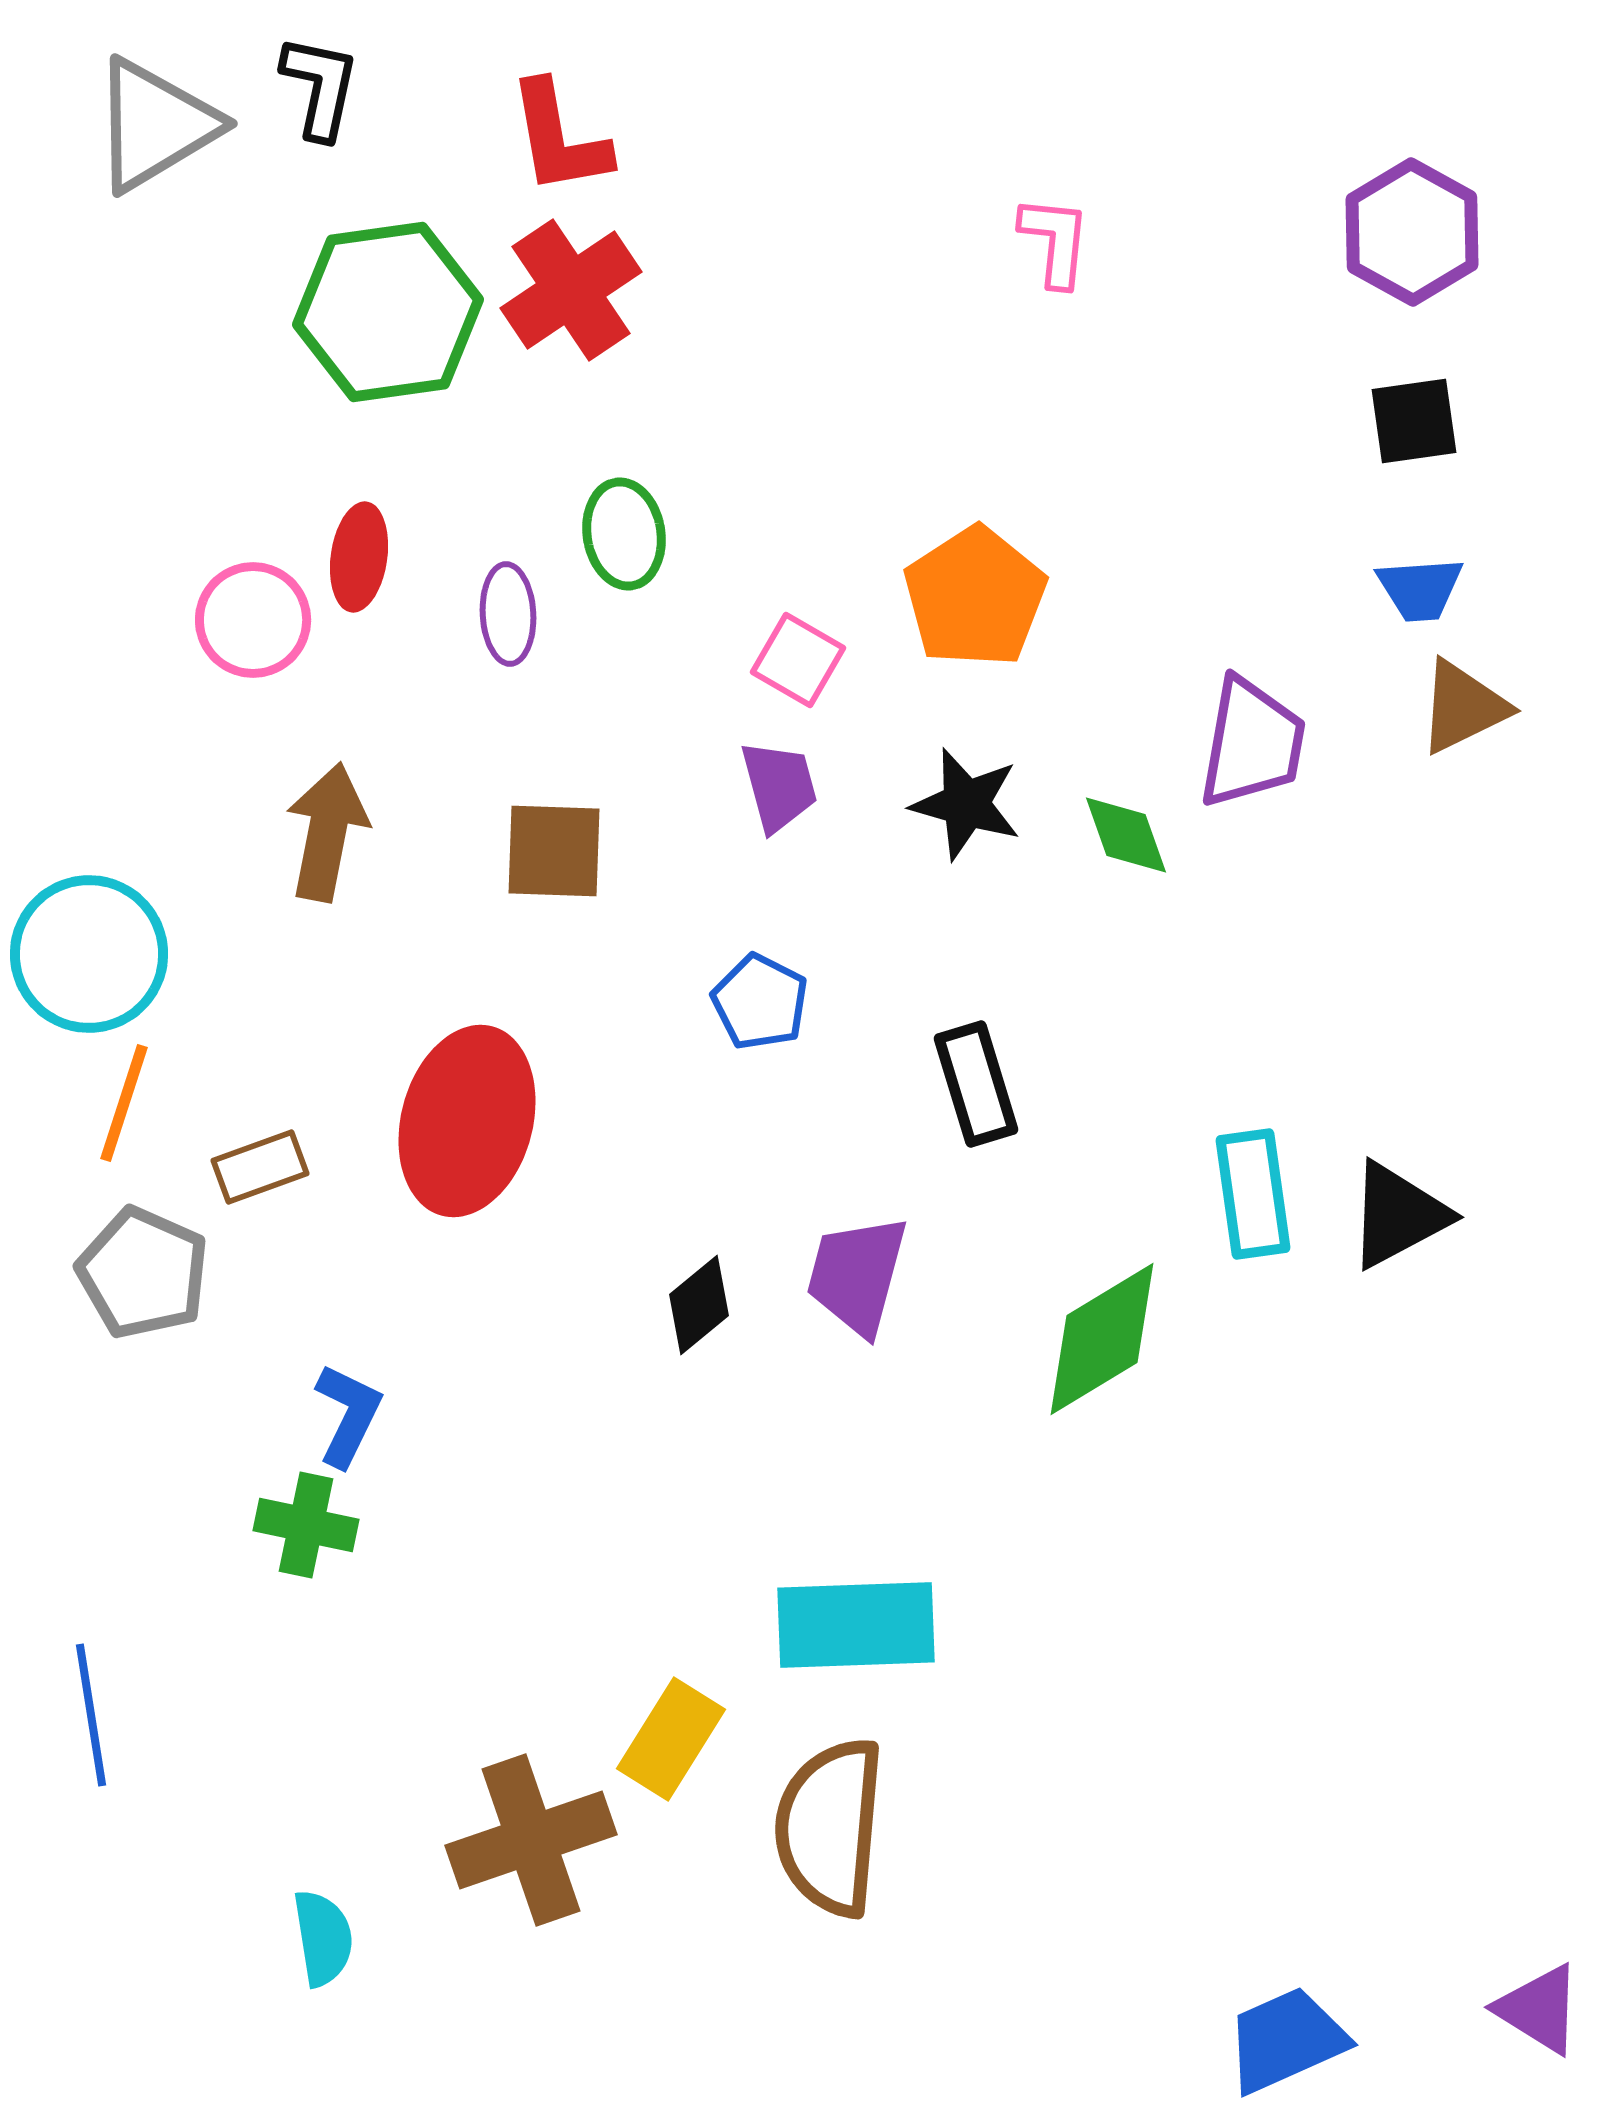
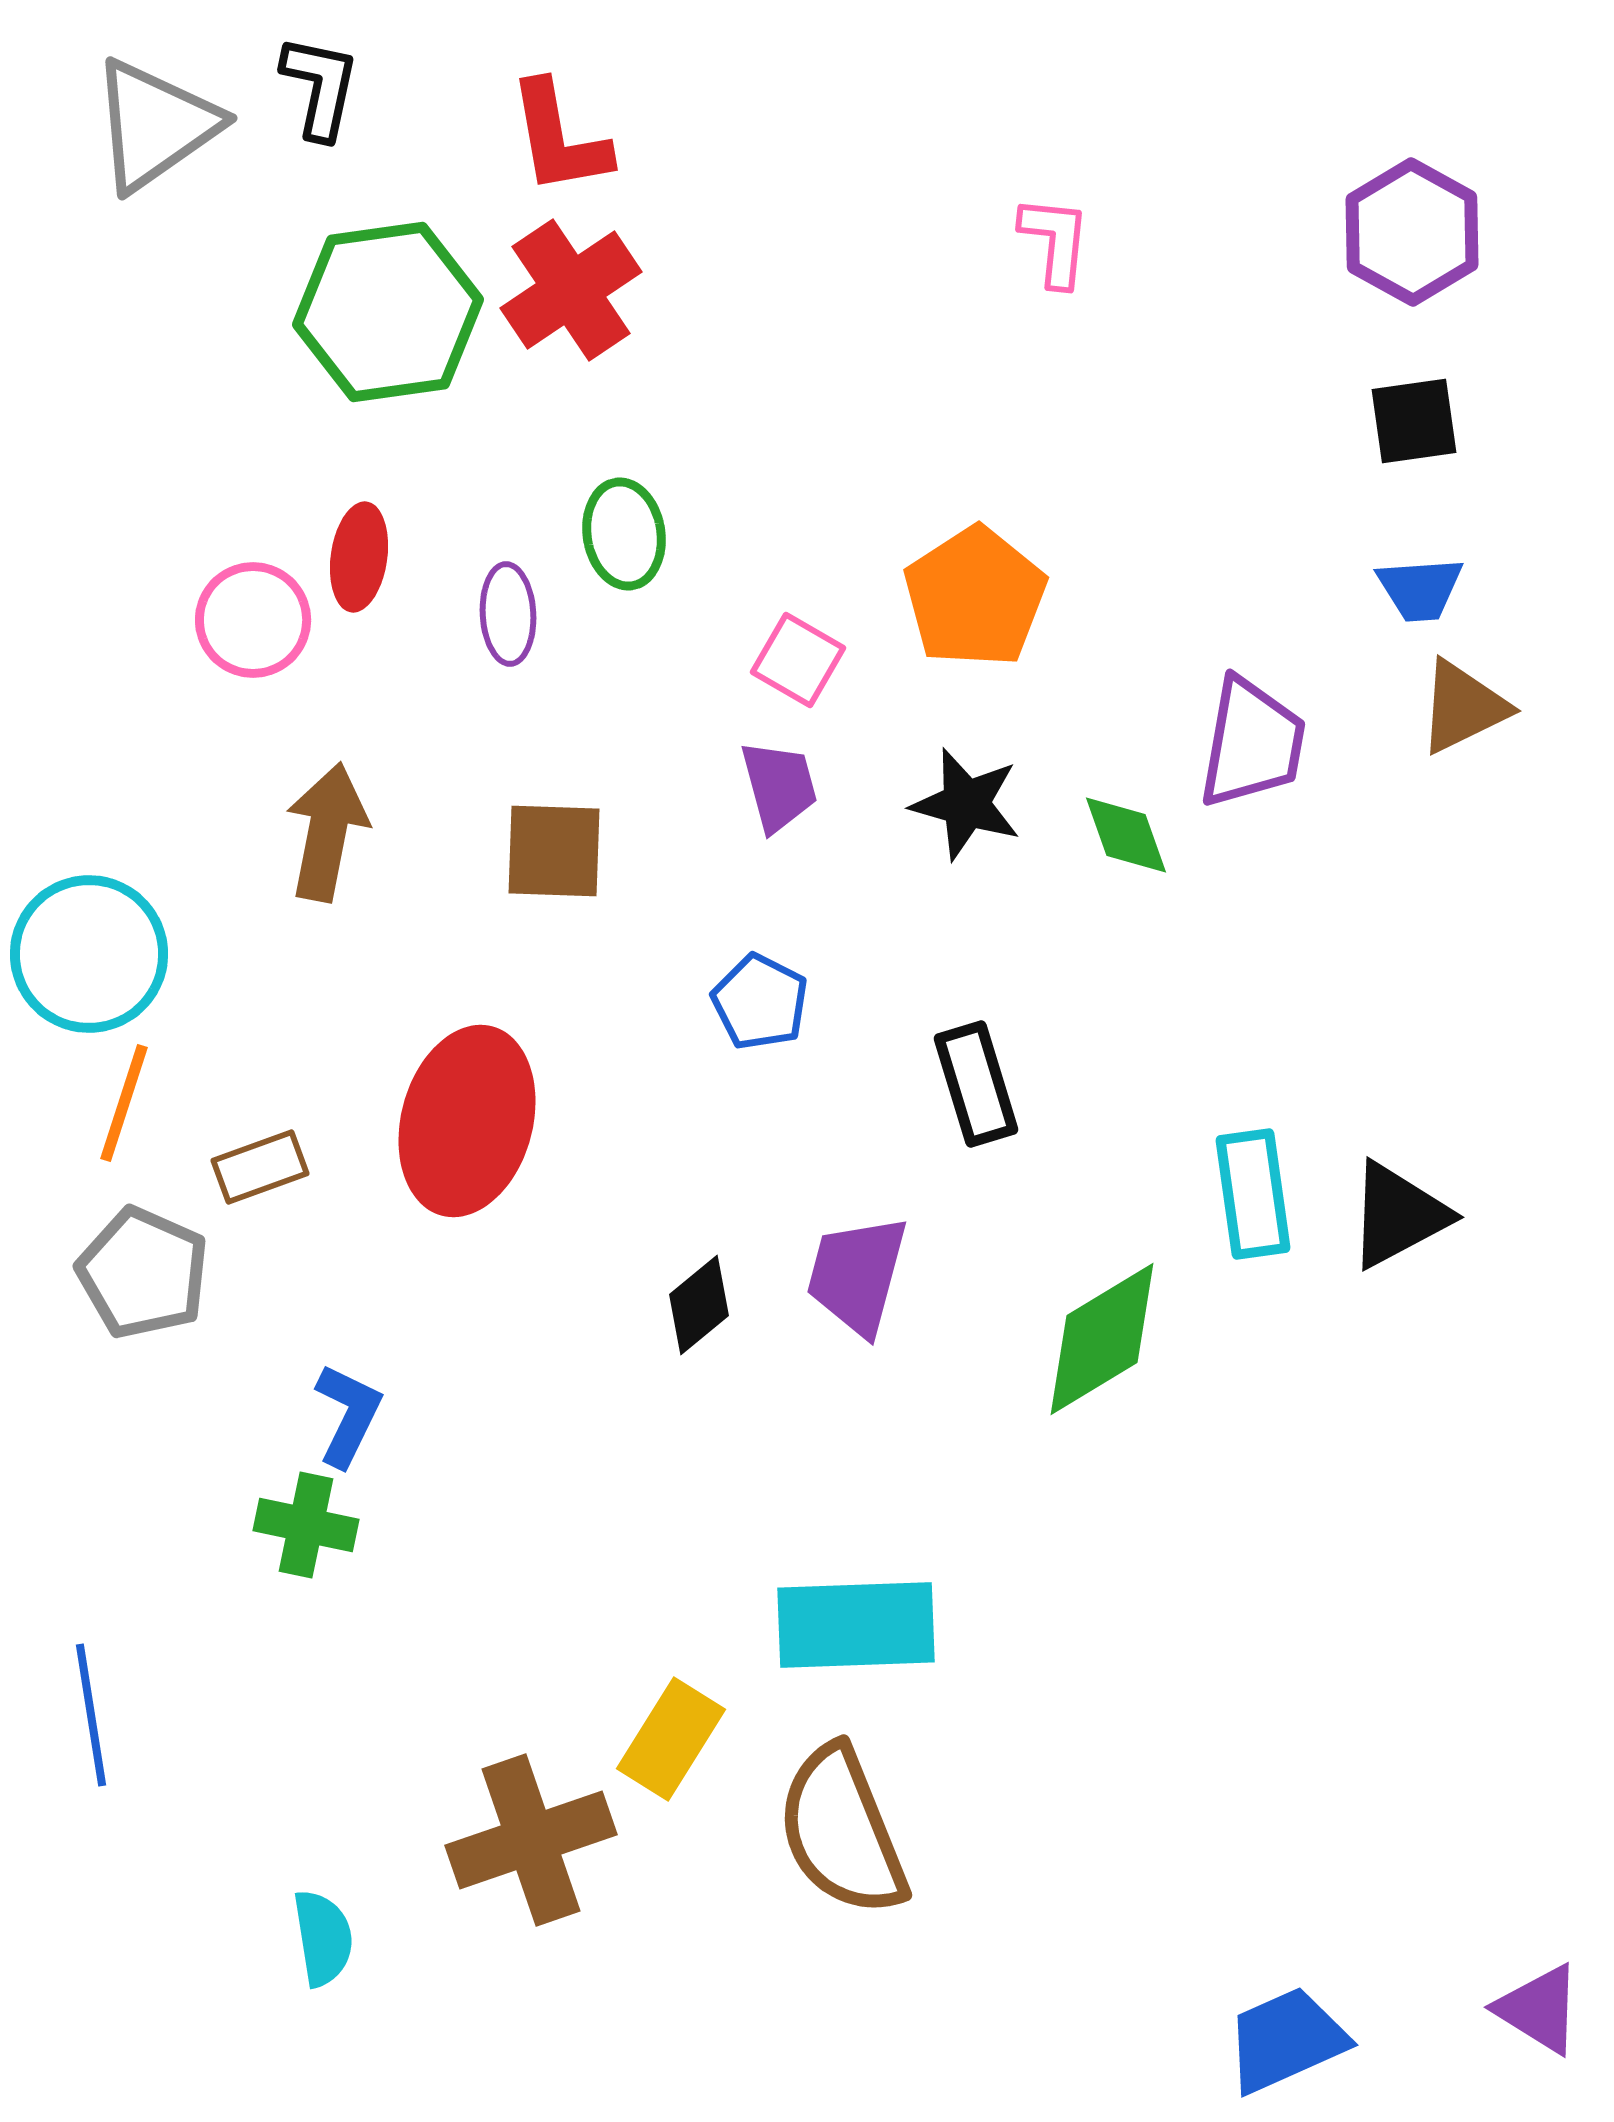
gray triangle at (155, 125): rotated 4 degrees counterclockwise
brown semicircle at (830, 1827): moved 12 px right, 4 px down; rotated 27 degrees counterclockwise
